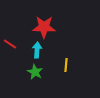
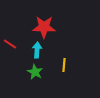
yellow line: moved 2 px left
